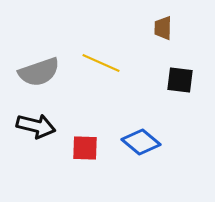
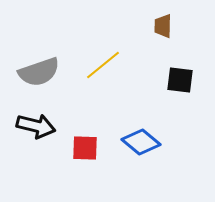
brown trapezoid: moved 2 px up
yellow line: moved 2 px right, 2 px down; rotated 63 degrees counterclockwise
